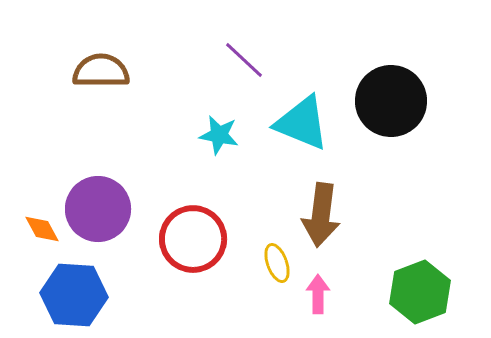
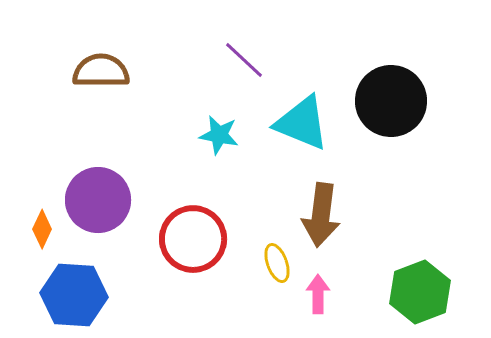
purple circle: moved 9 px up
orange diamond: rotated 54 degrees clockwise
